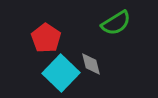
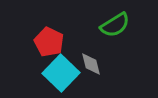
green semicircle: moved 1 px left, 2 px down
red pentagon: moved 3 px right, 4 px down; rotated 8 degrees counterclockwise
